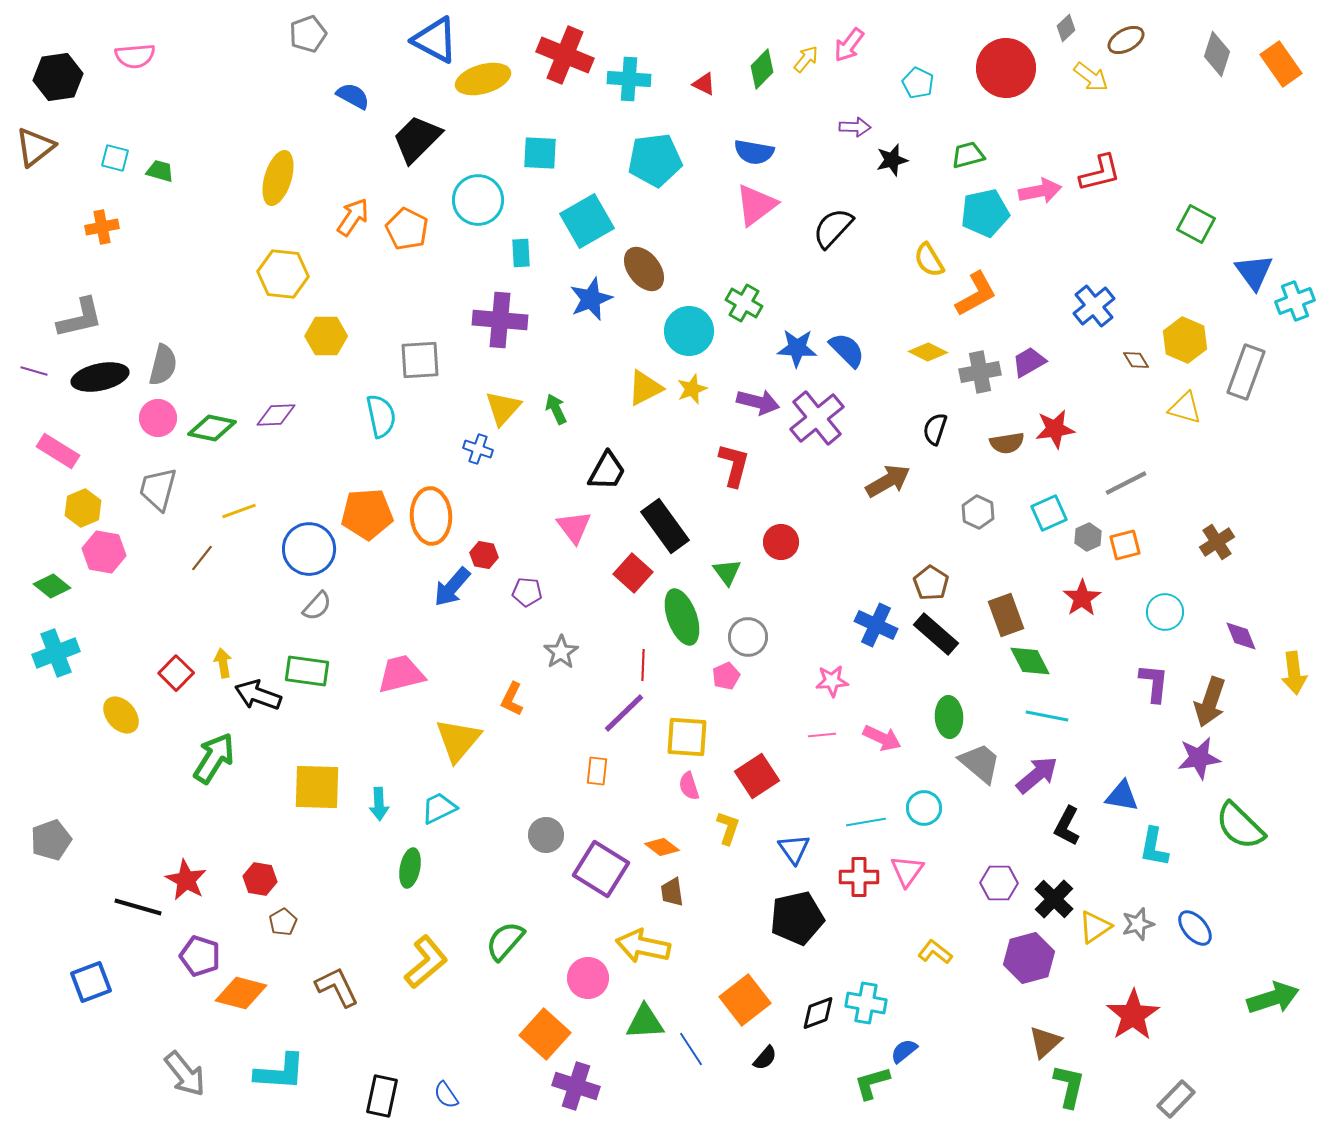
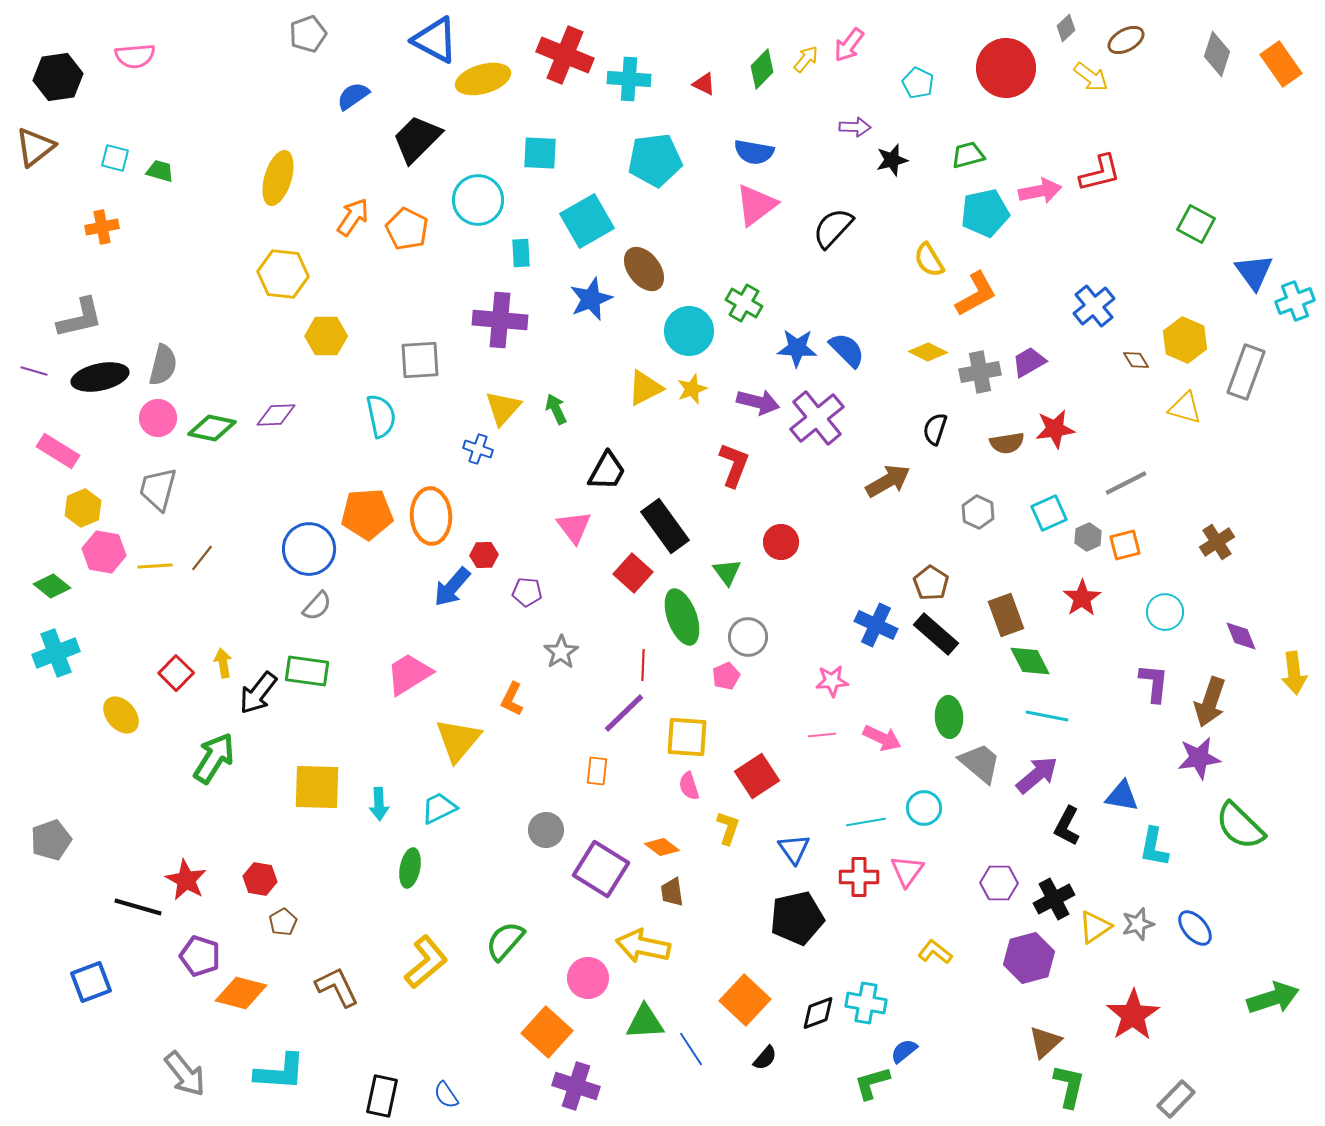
blue semicircle at (353, 96): rotated 64 degrees counterclockwise
red L-shape at (734, 465): rotated 6 degrees clockwise
yellow line at (239, 511): moved 84 px left, 55 px down; rotated 16 degrees clockwise
red hexagon at (484, 555): rotated 12 degrees counterclockwise
pink trapezoid at (401, 674): moved 8 px right; rotated 18 degrees counterclockwise
black arrow at (258, 695): moved 2 px up; rotated 72 degrees counterclockwise
gray circle at (546, 835): moved 5 px up
black cross at (1054, 899): rotated 18 degrees clockwise
orange square at (745, 1000): rotated 9 degrees counterclockwise
orange square at (545, 1034): moved 2 px right, 2 px up
